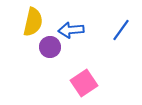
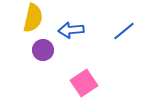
yellow semicircle: moved 4 px up
blue line: moved 3 px right, 1 px down; rotated 15 degrees clockwise
purple circle: moved 7 px left, 3 px down
